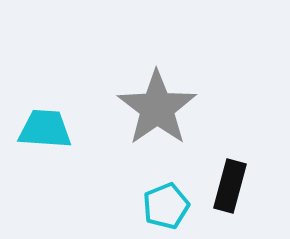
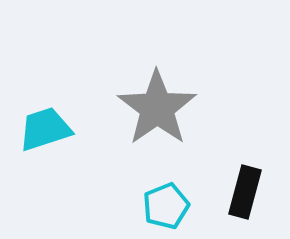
cyan trapezoid: rotated 22 degrees counterclockwise
black rectangle: moved 15 px right, 6 px down
